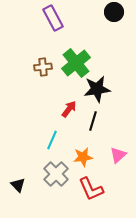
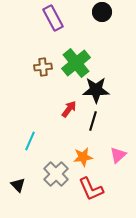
black circle: moved 12 px left
black star: moved 1 px left, 1 px down; rotated 8 degrees clockwise
cyan line: moved 22 px left, 1 px down
